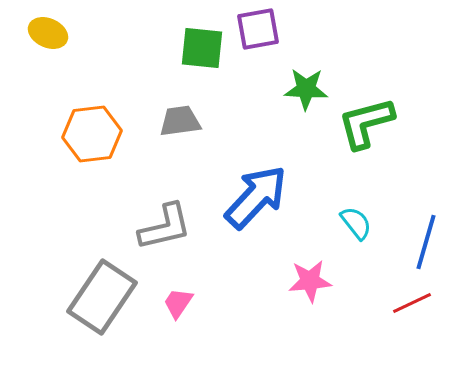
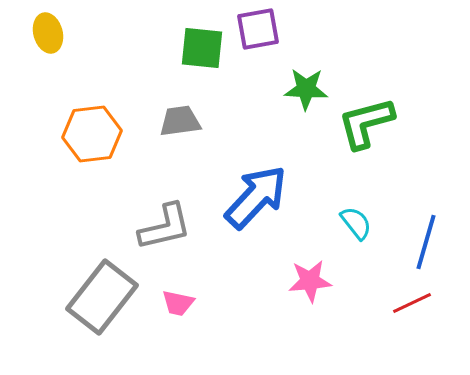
yellow ellipse: rotated 51 degrees clockwise
gray rectangle: rotated 4 degrees clockwise
pink trapezoid: rotated 112 degrees counterclockwise
